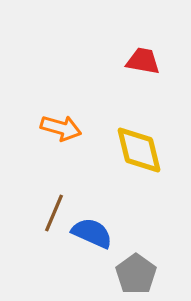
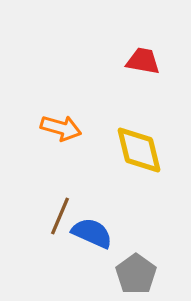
brown line: moved 6 px right, 3 px down
